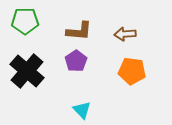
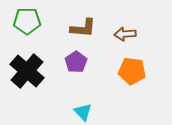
green pentagon: moved 2 px right
brown L-shape: moved 4 px right, 3 px up
purple pentagon: moved 1 px down
cyan triangle: moved 1 px right, 2 px down
